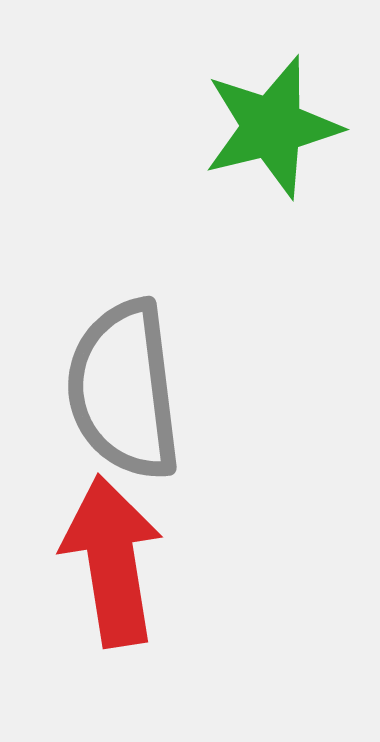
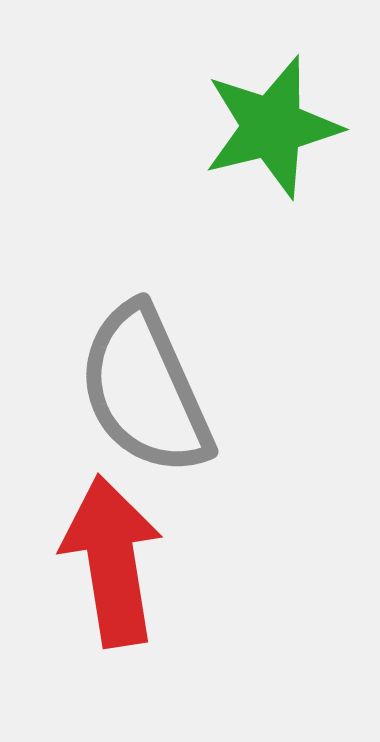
gray semicircle: moved 21 px right; rotated 17 degrees counterclockwise
